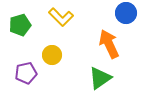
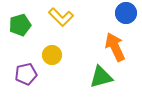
orange arrow: moved 6 px right, 3 px down
purple pentagon: moved 1 px down
green triangle: moved 1 px right, 1 px up; rotated 20 degrees clockwise
